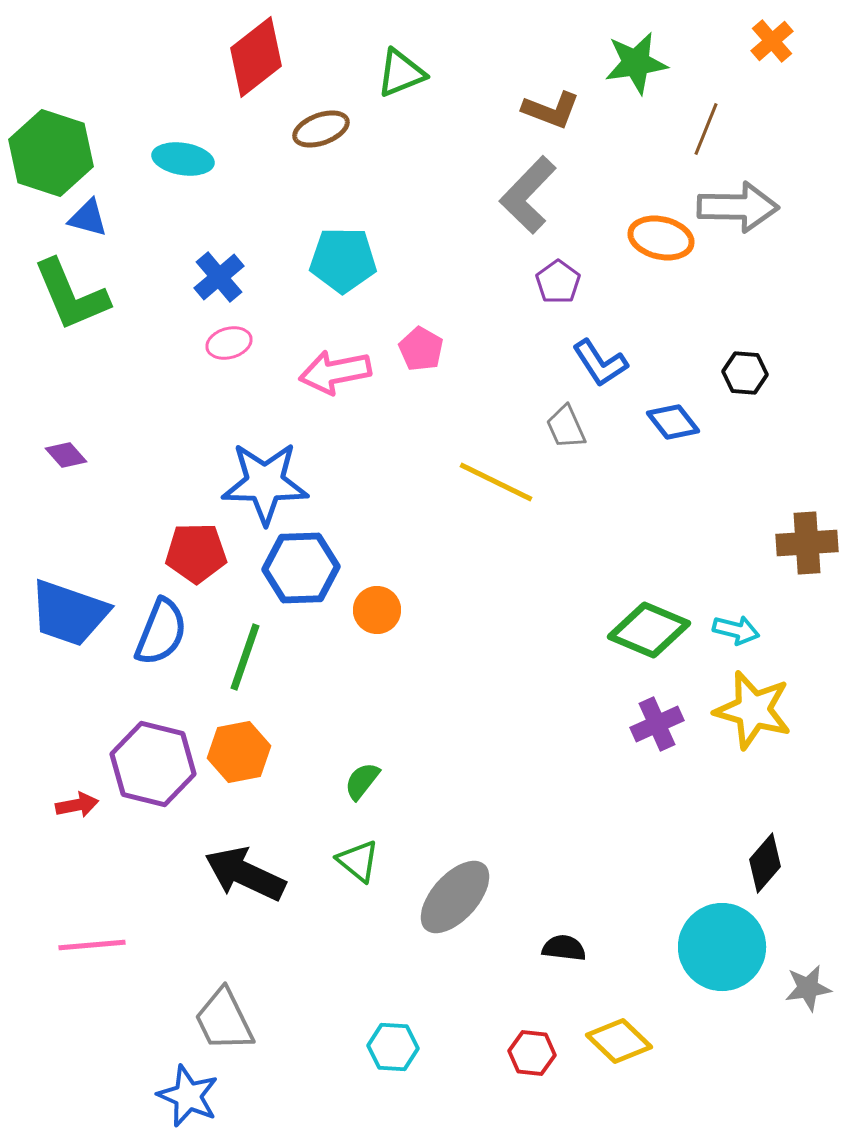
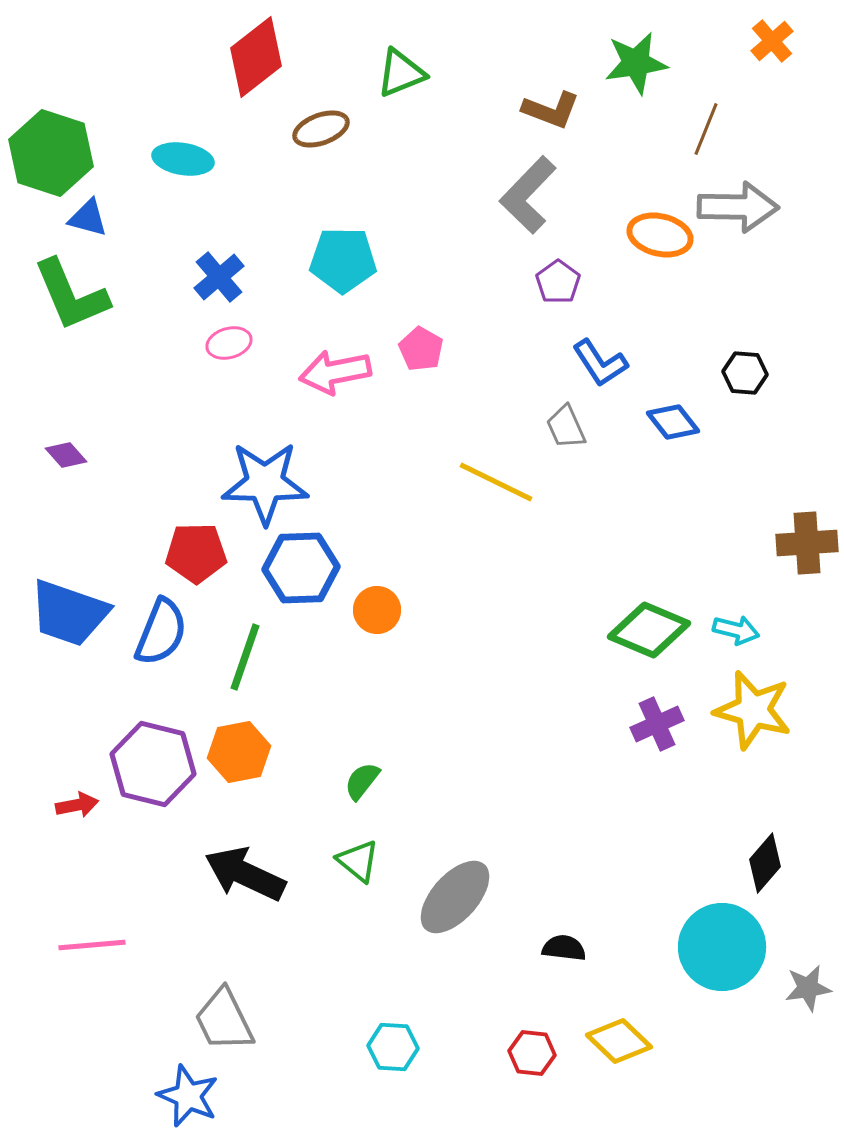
orange ellipse at (661, 238): moved 1 px left, 3 px up
